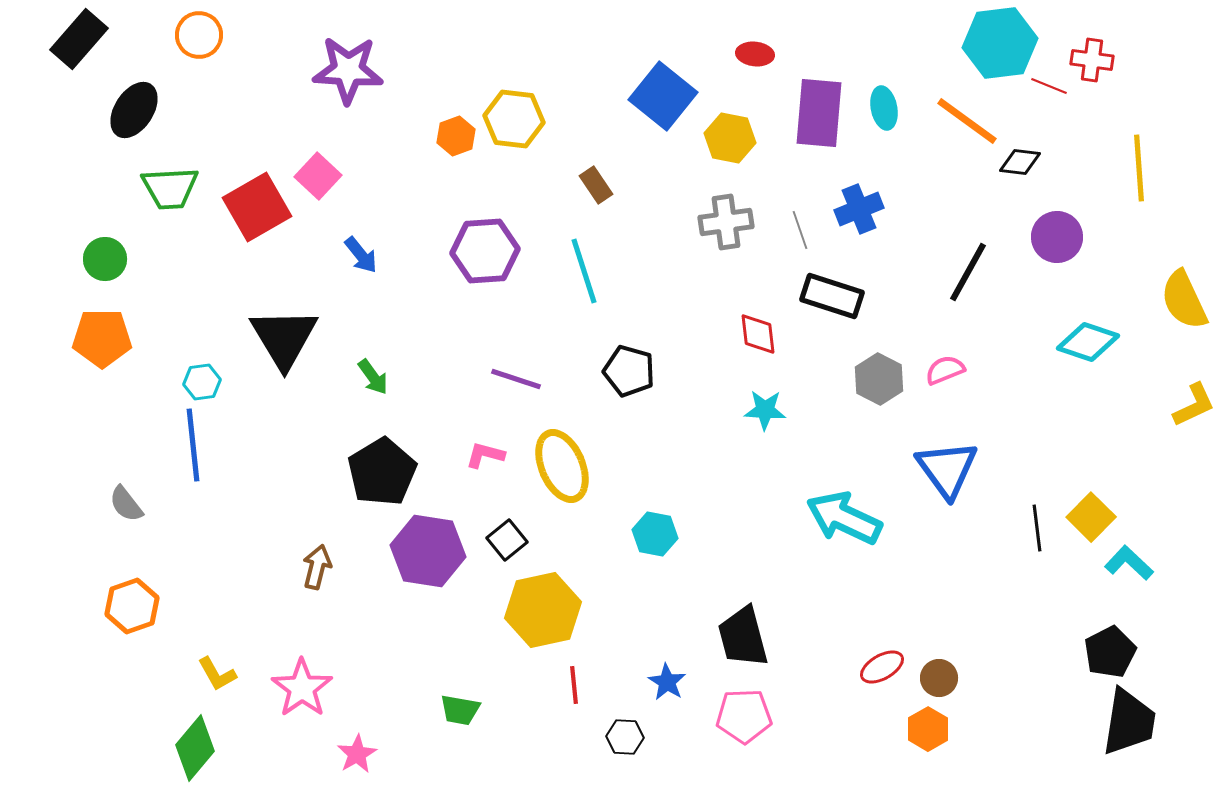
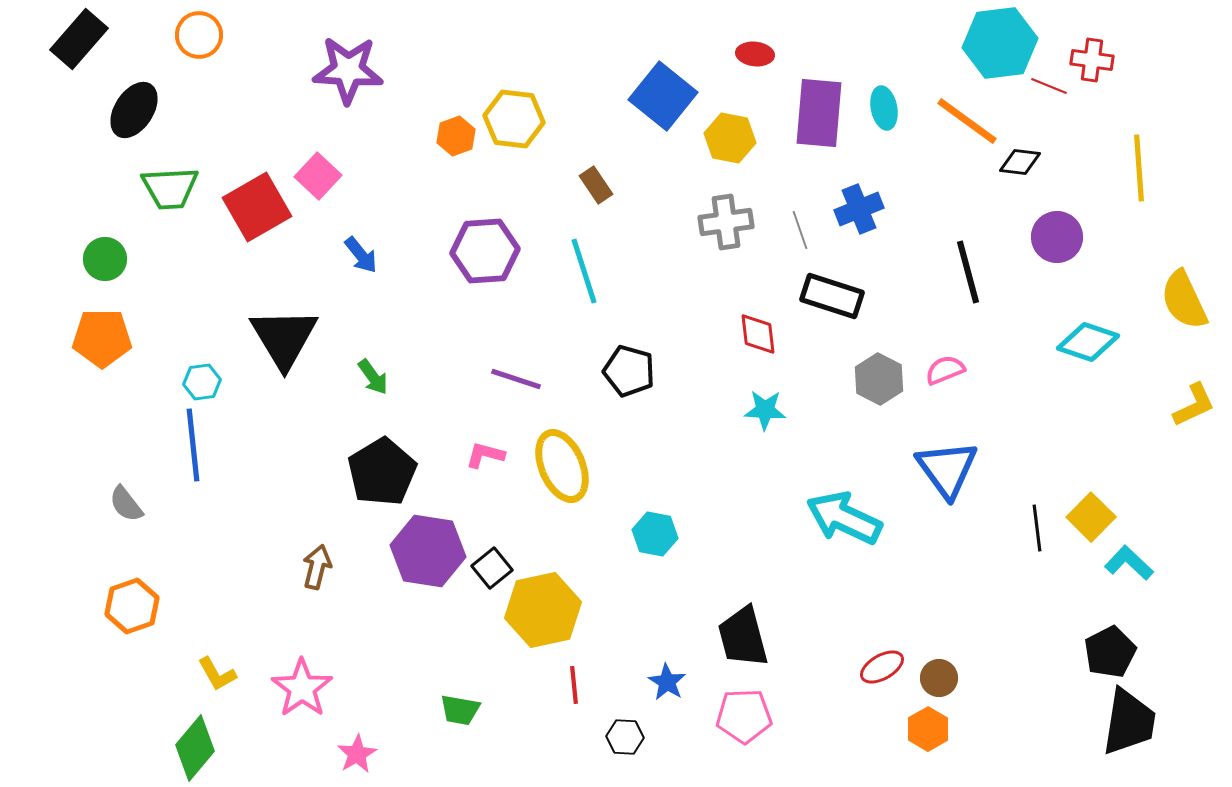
black line at (968, 272): rotated 44 degrees counterclockwise
black square at (507, 540): moved 15 px left, 28 px down
